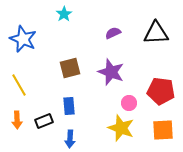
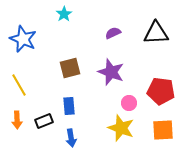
blue arrow: moved 1 px right, 1 px up; rotated 12 degrees counterclockwise
